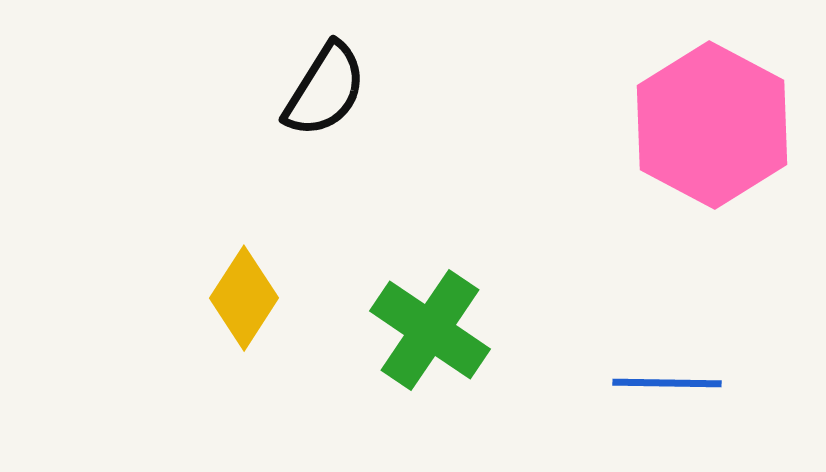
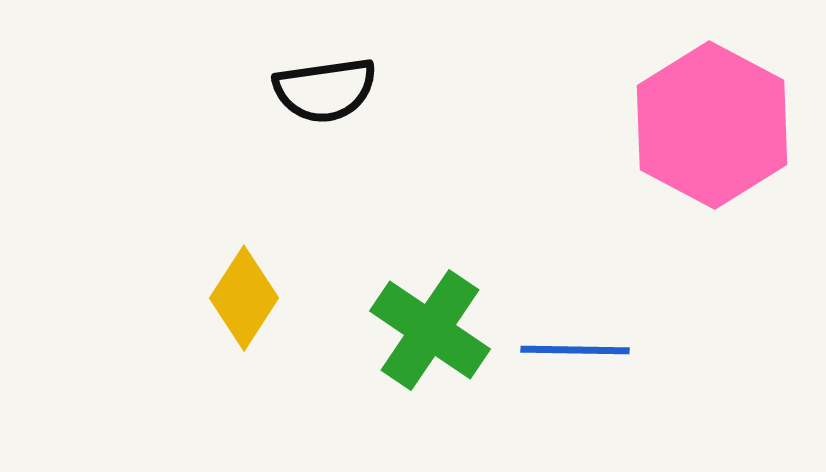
black semicircle: rotated 50 degrees clockwise
blue line: moved 92 px left, 33 px up
